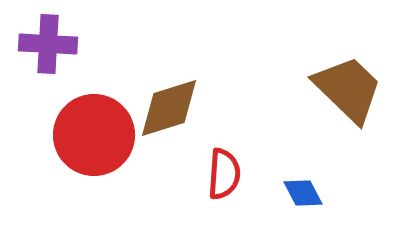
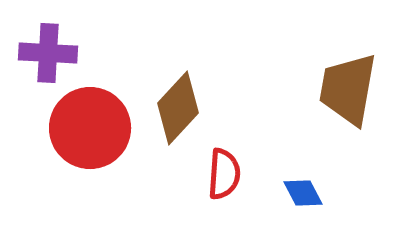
purple cross: moved 9 px down
brown trapezoid: rotated 124 degrees counterclockwise
brown diamond: moved 9 px right; rotated 30 degrees counterclockwise
red circle: moved 4 px left, 7 px up
